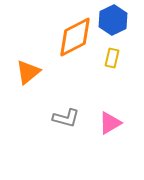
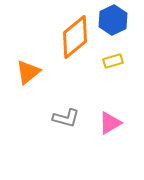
orange diamond: rotated 12 degrees counterclockwise
yellow rectangle: moved 1 px right, 3 px down; rotated 60 degrees clockwise
